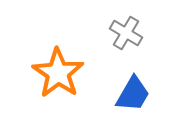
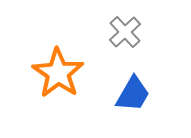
gray cross: moved 1 px left, 1 px up; rotated 16 degrees clockwise
